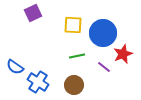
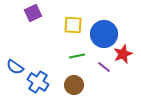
blue circle: moved 1 px right, 1 px down
